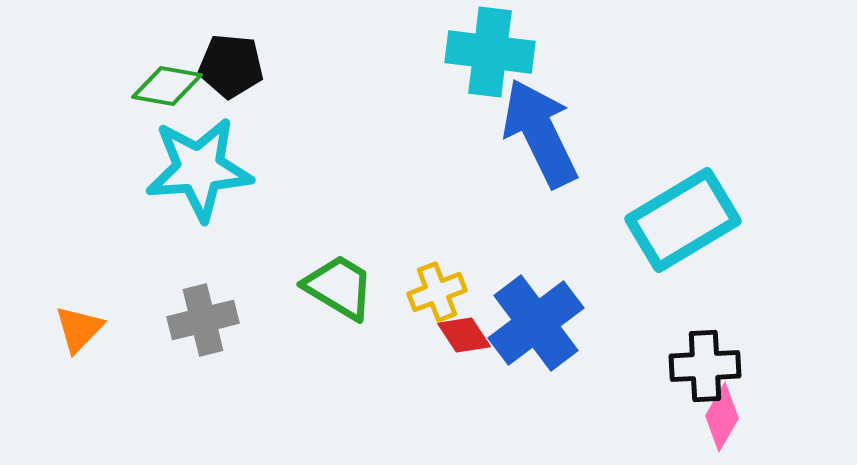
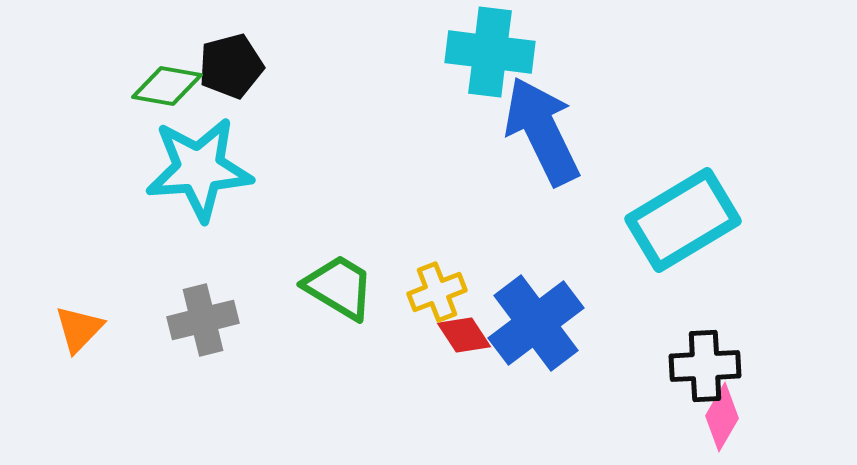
black pentagon: rotated 20 degrees counterclockwise
blue arrow: moved 2 px right, 2 px up
